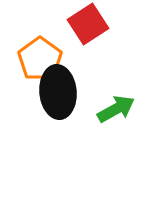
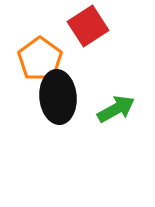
red square: moved 2 px down
black ellipse: moved 5 px down
